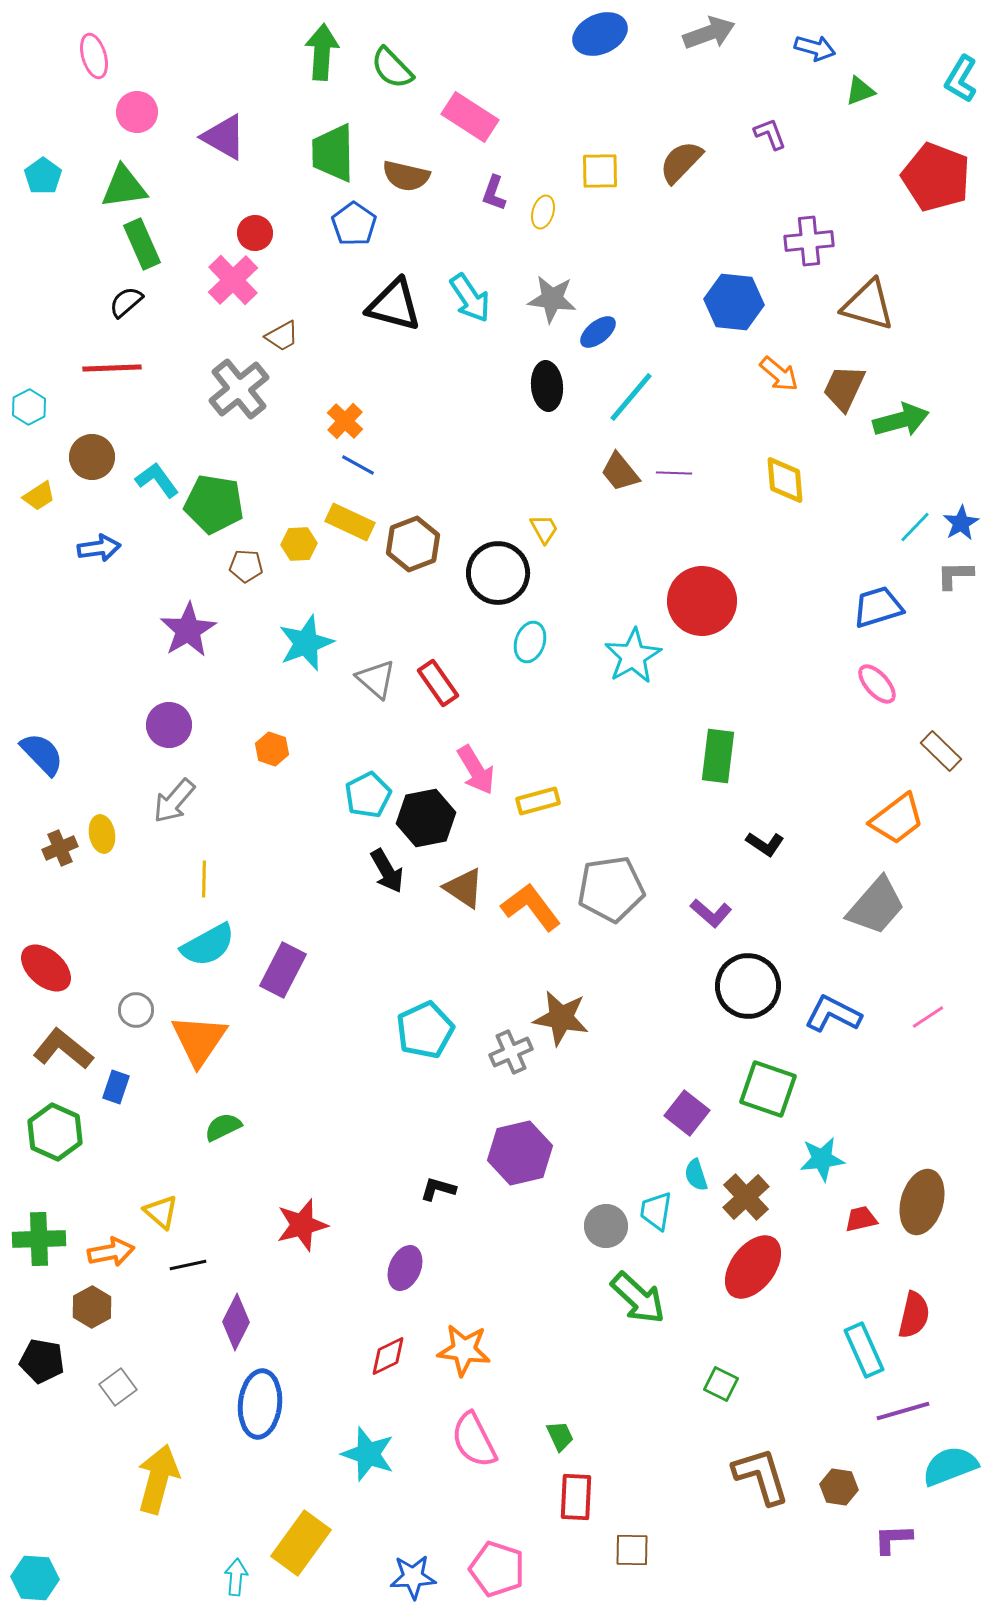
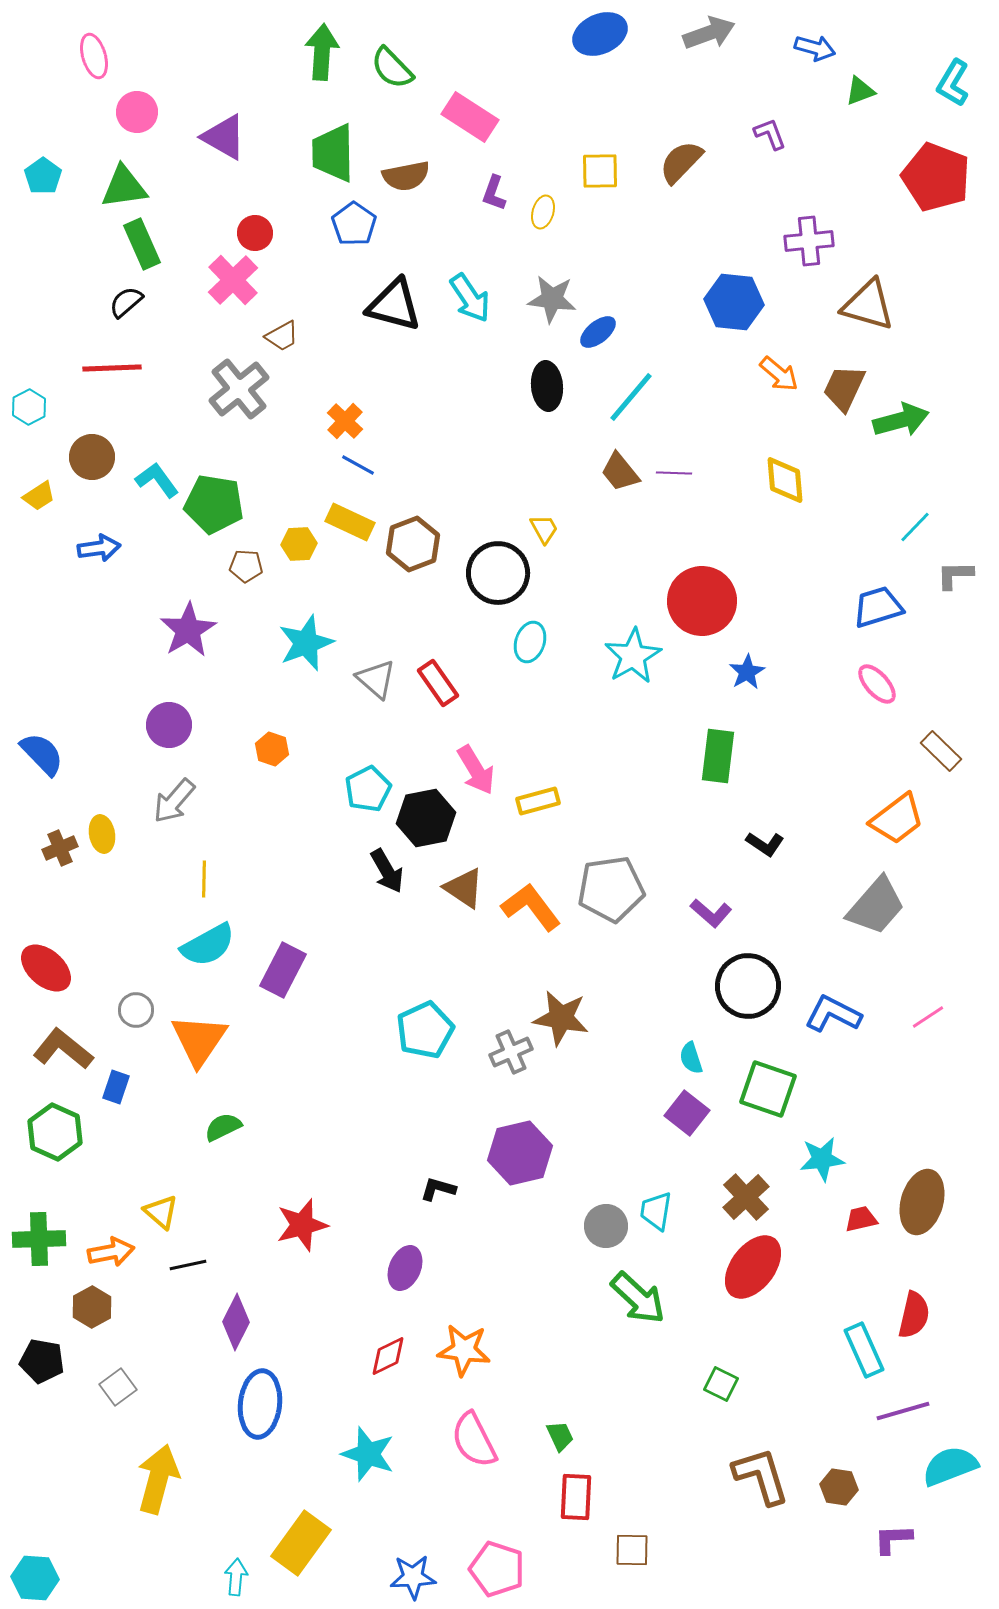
cyan L-shape at (961, 79): moved 8 px left, 4 px down
brown semicircle at (406, 176): rotated 24 degrees counterclockwise
blue star at (961, 523): moved 214 px left, 149 px down
cyan pentagon at (368, 795): moved 6 px up
cyan semicircle at (696, 1175): moved 5 px left, 117 px up
